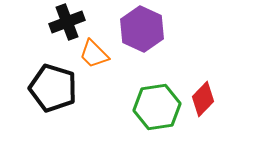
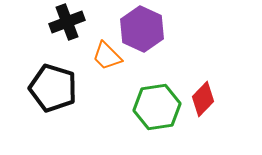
orange trapezoid: moved 13 px right, 2 px down
